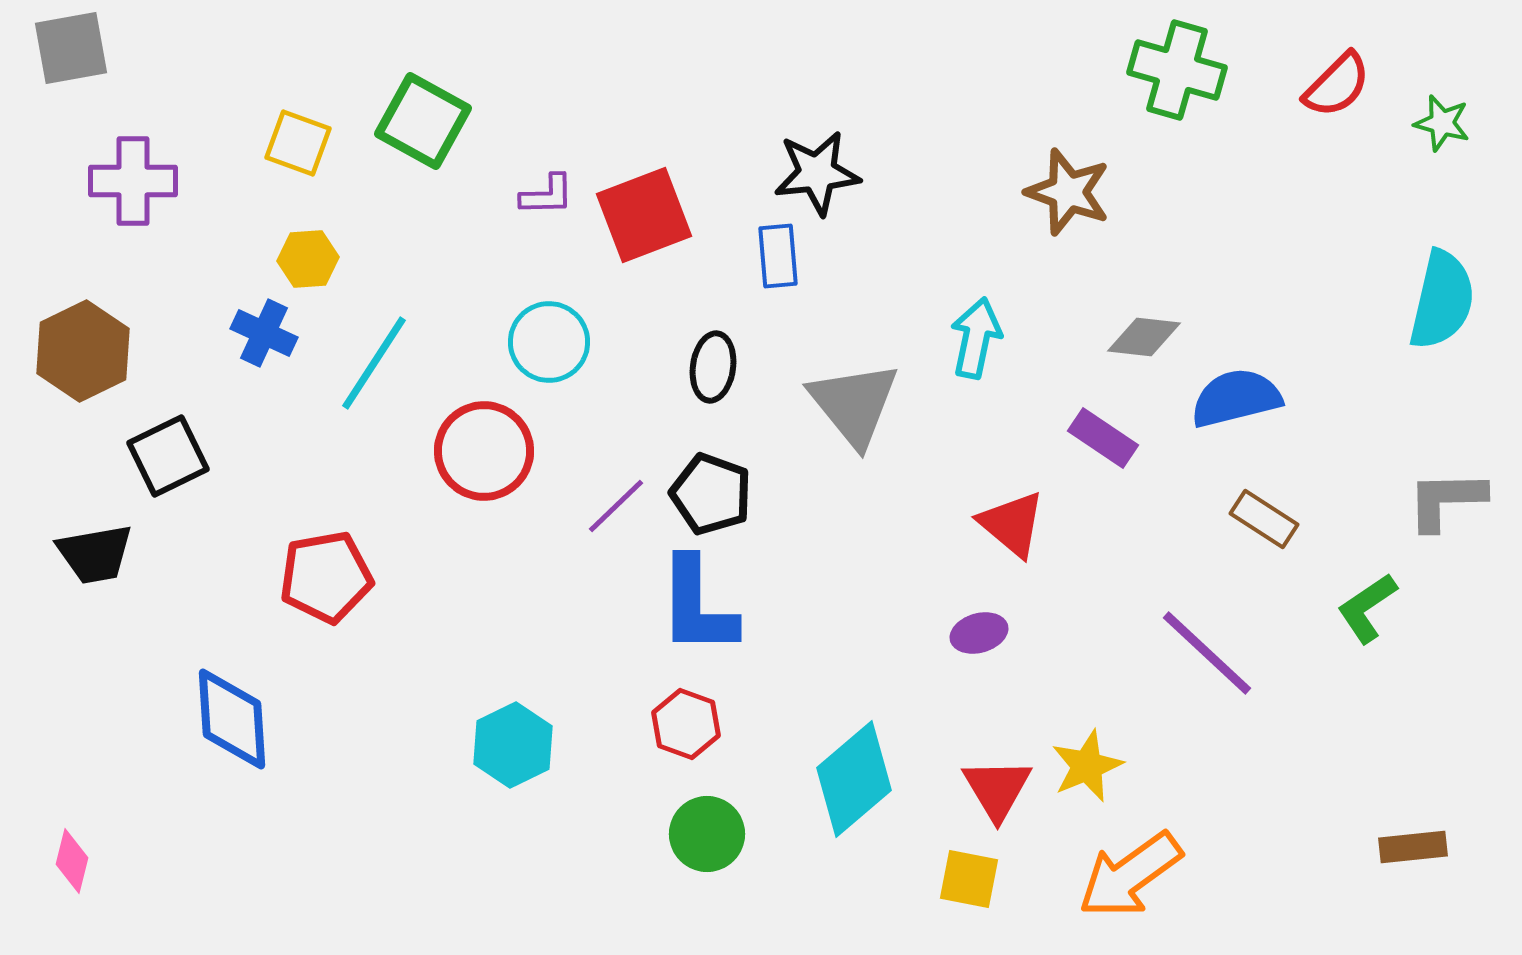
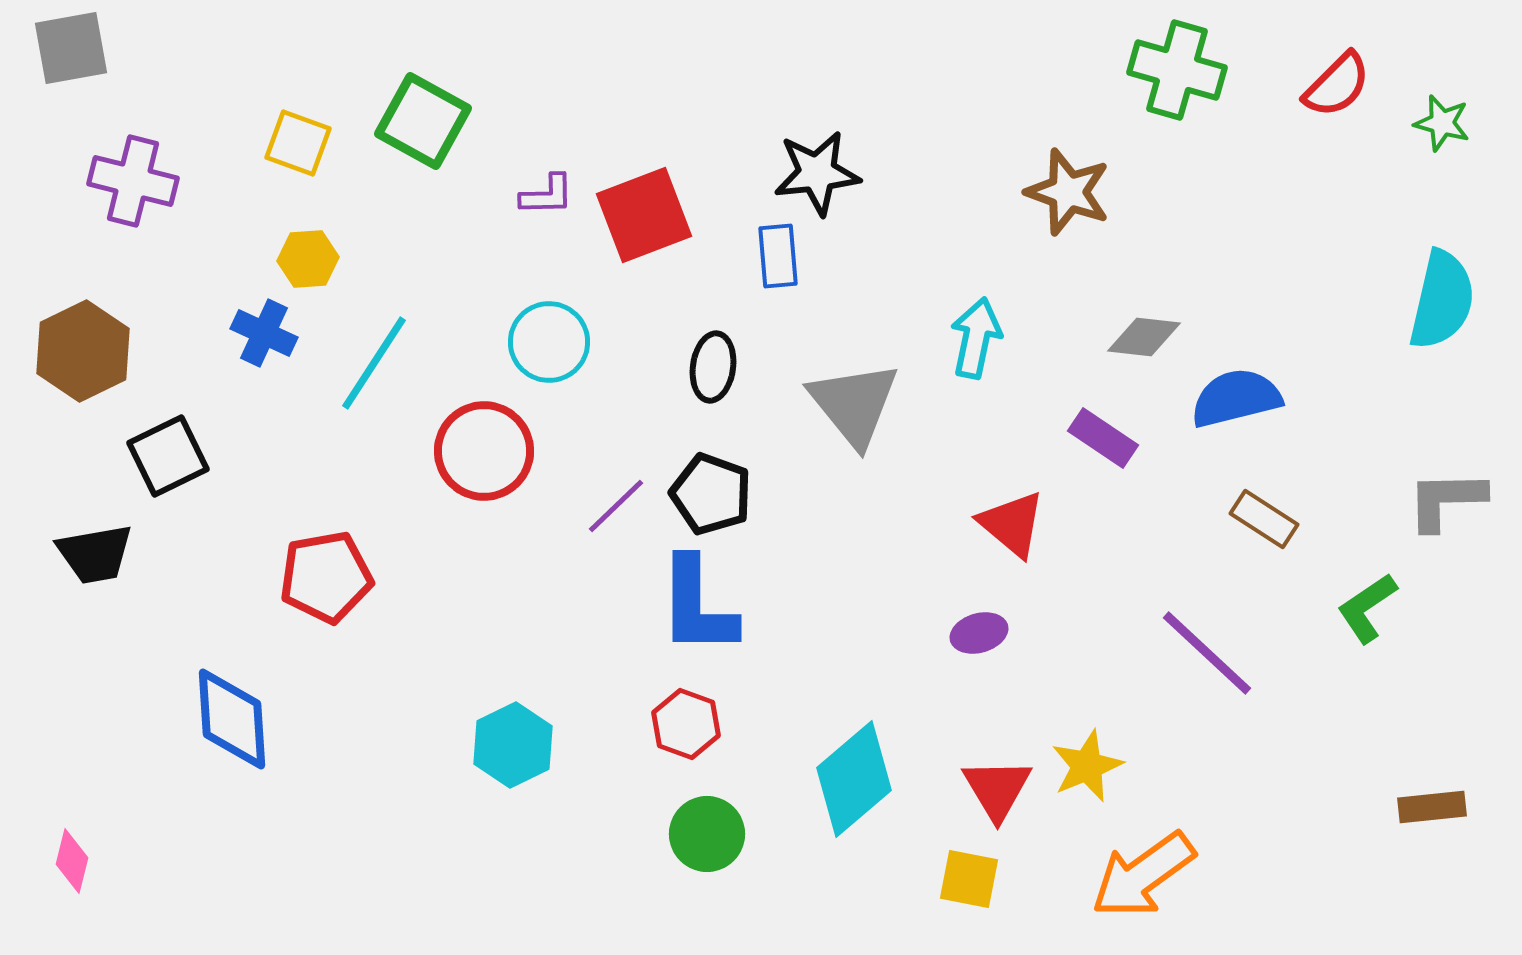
purple cross at (133, 181): rotated 14 degrees clockwise
brown rectangle at (1413, 847): moved 19 px right, 40 px up
orange arrow at (1130, 875): moved 13 px right
